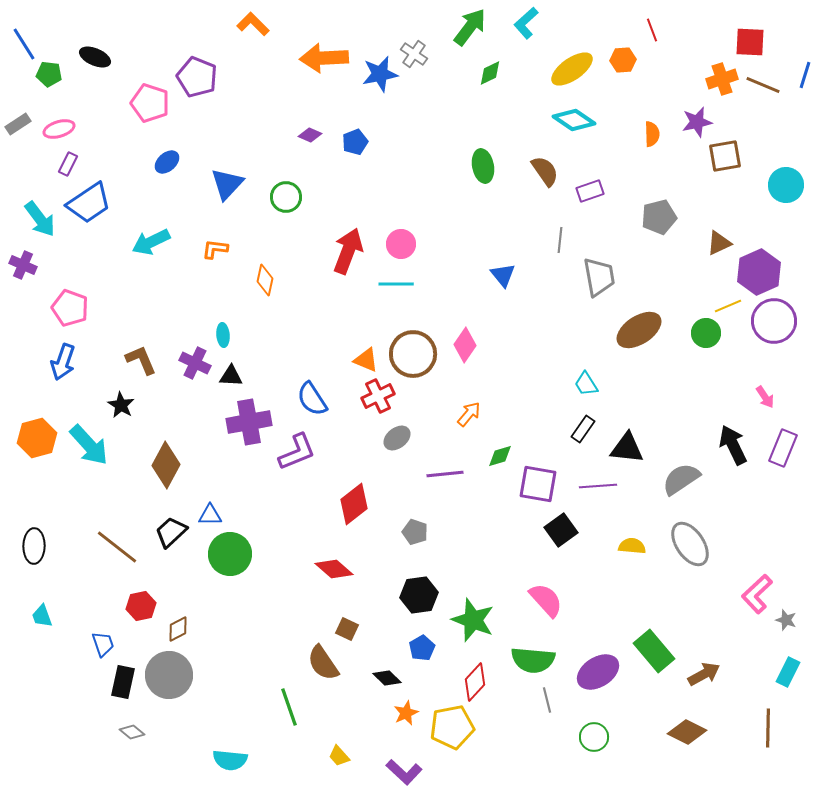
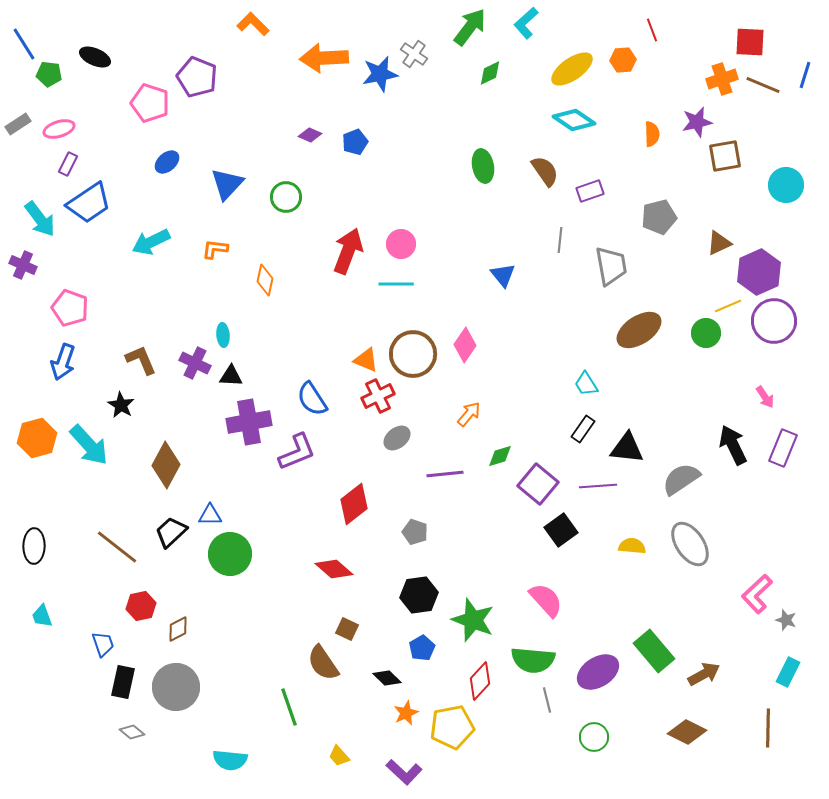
gray trapezoid at (599, 277): moved 12 px right, 11 px up
purple square at (538, 484): rotated 30 degrees clockwise
gray circle at (169, 675): moved 7 px right, 12 px down
red diamond at (475, 682): moved 5 px right, 1 px up
